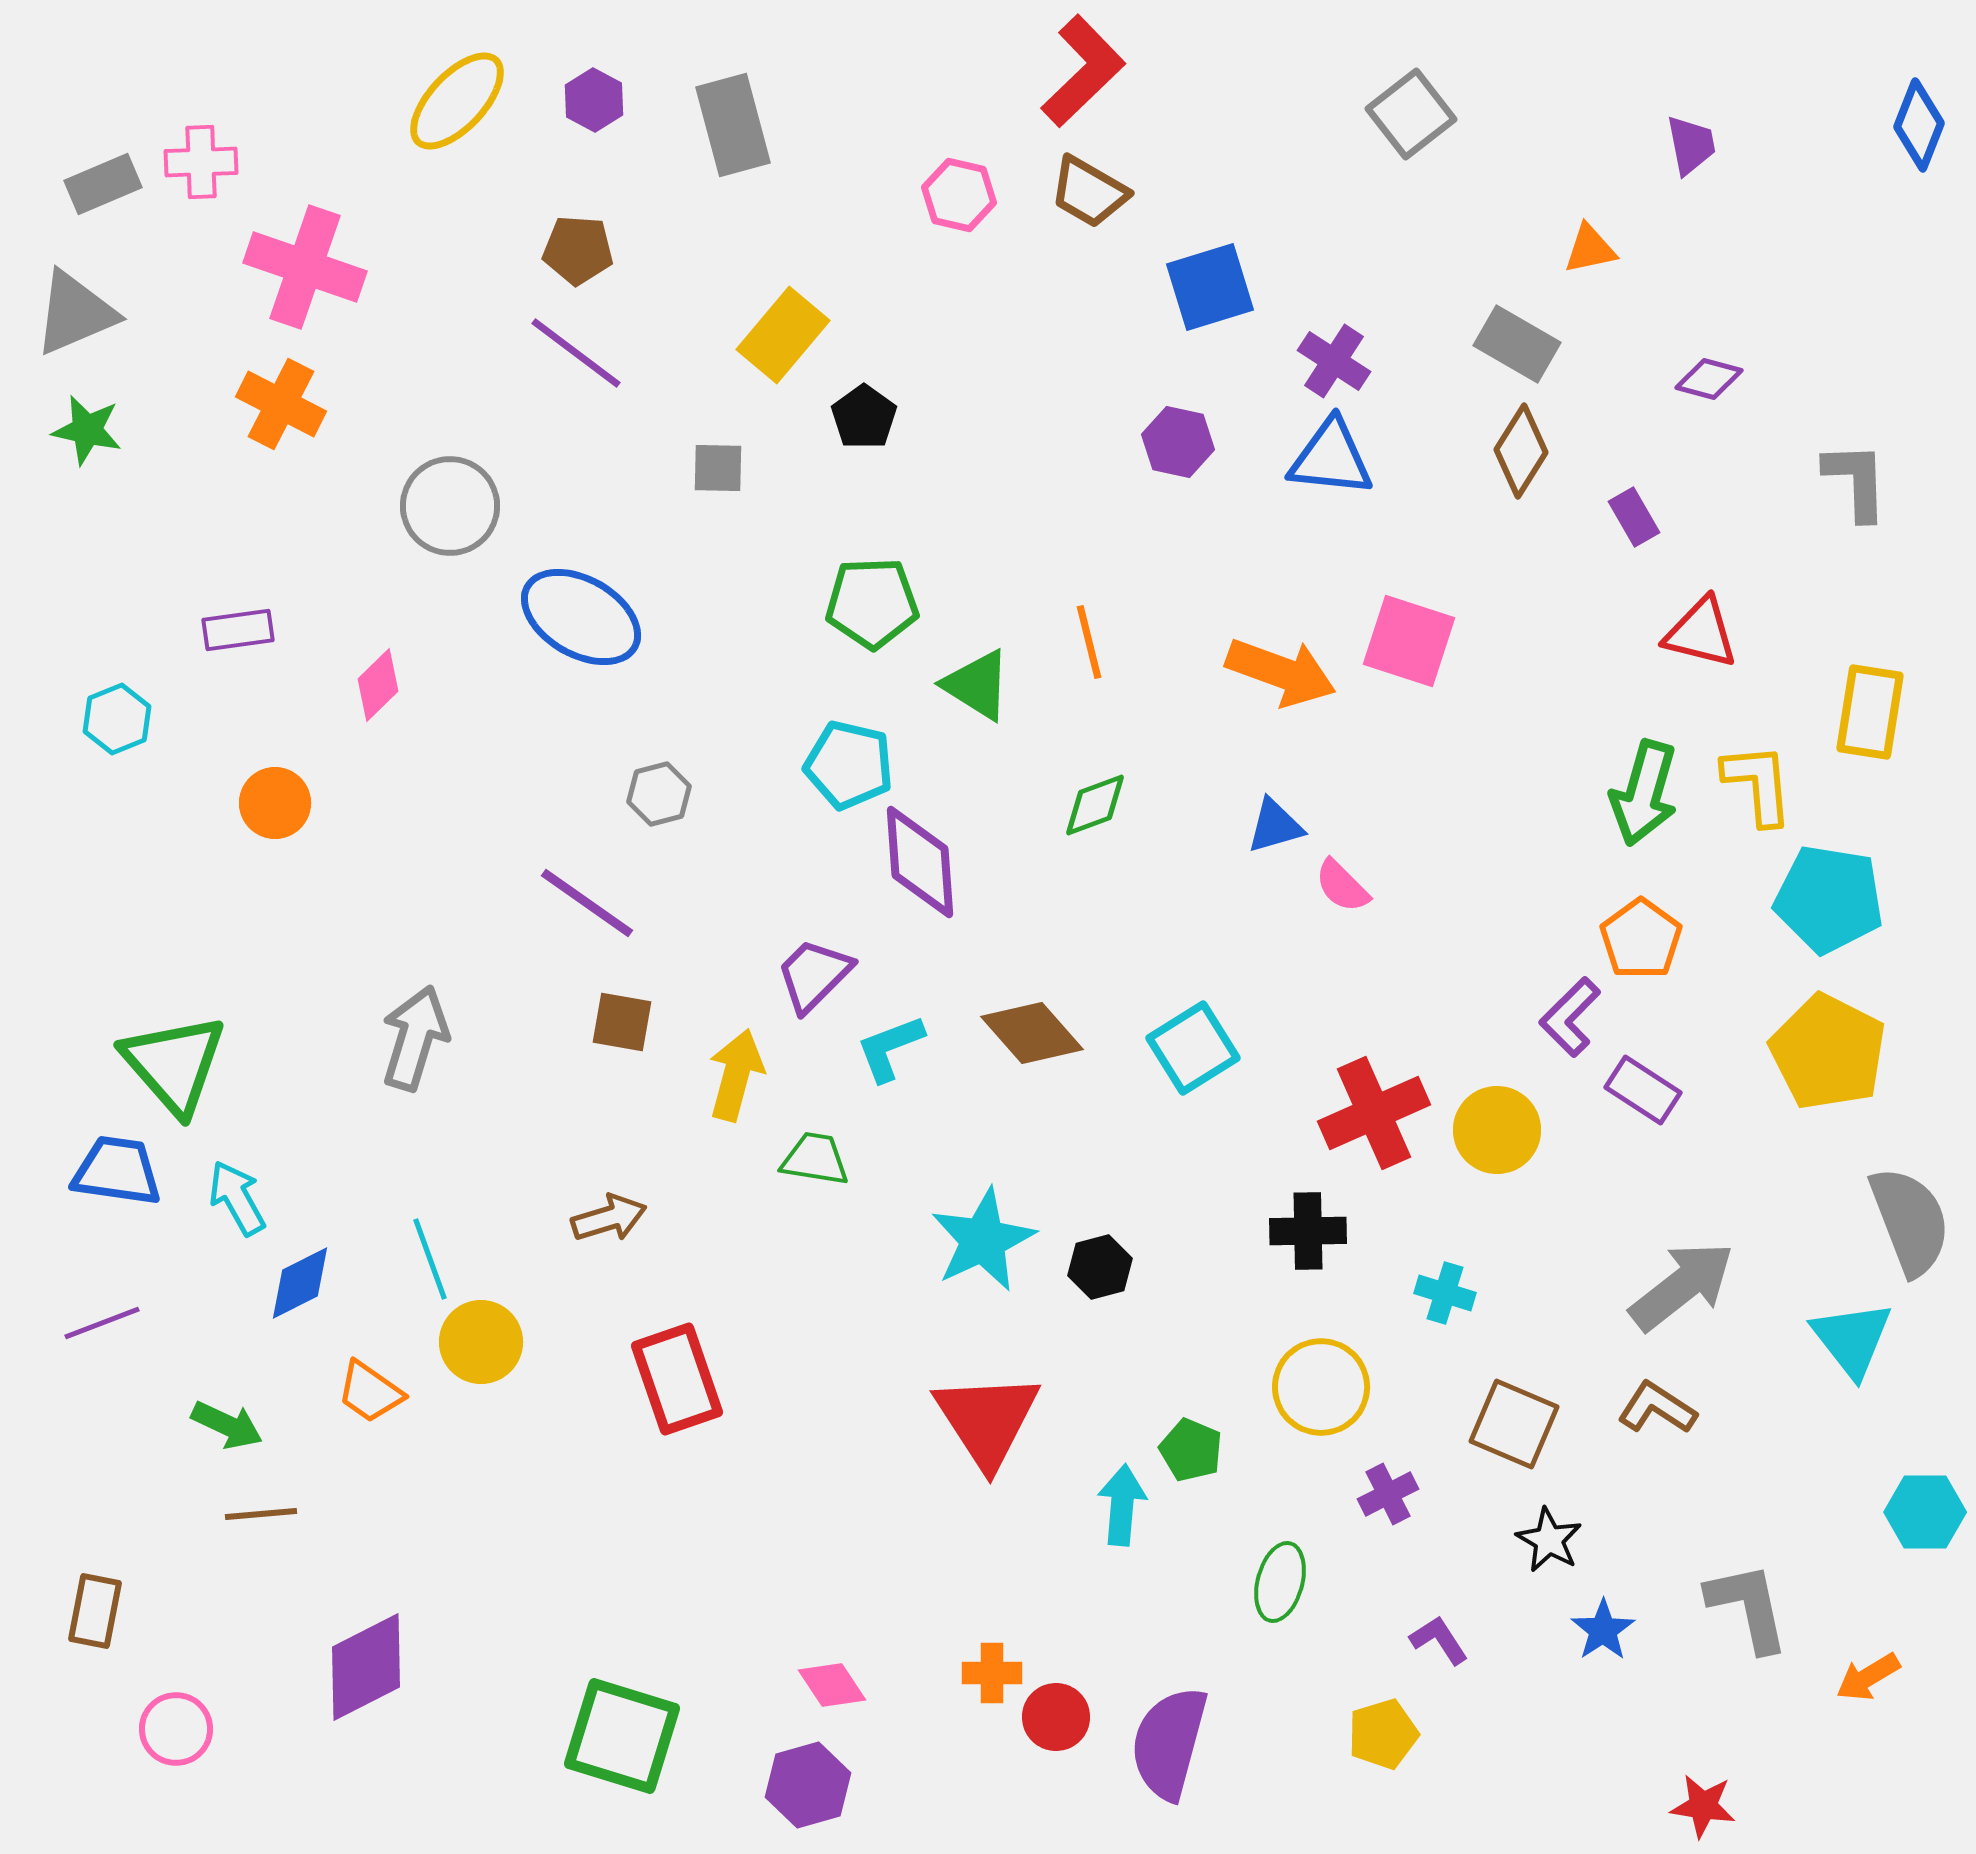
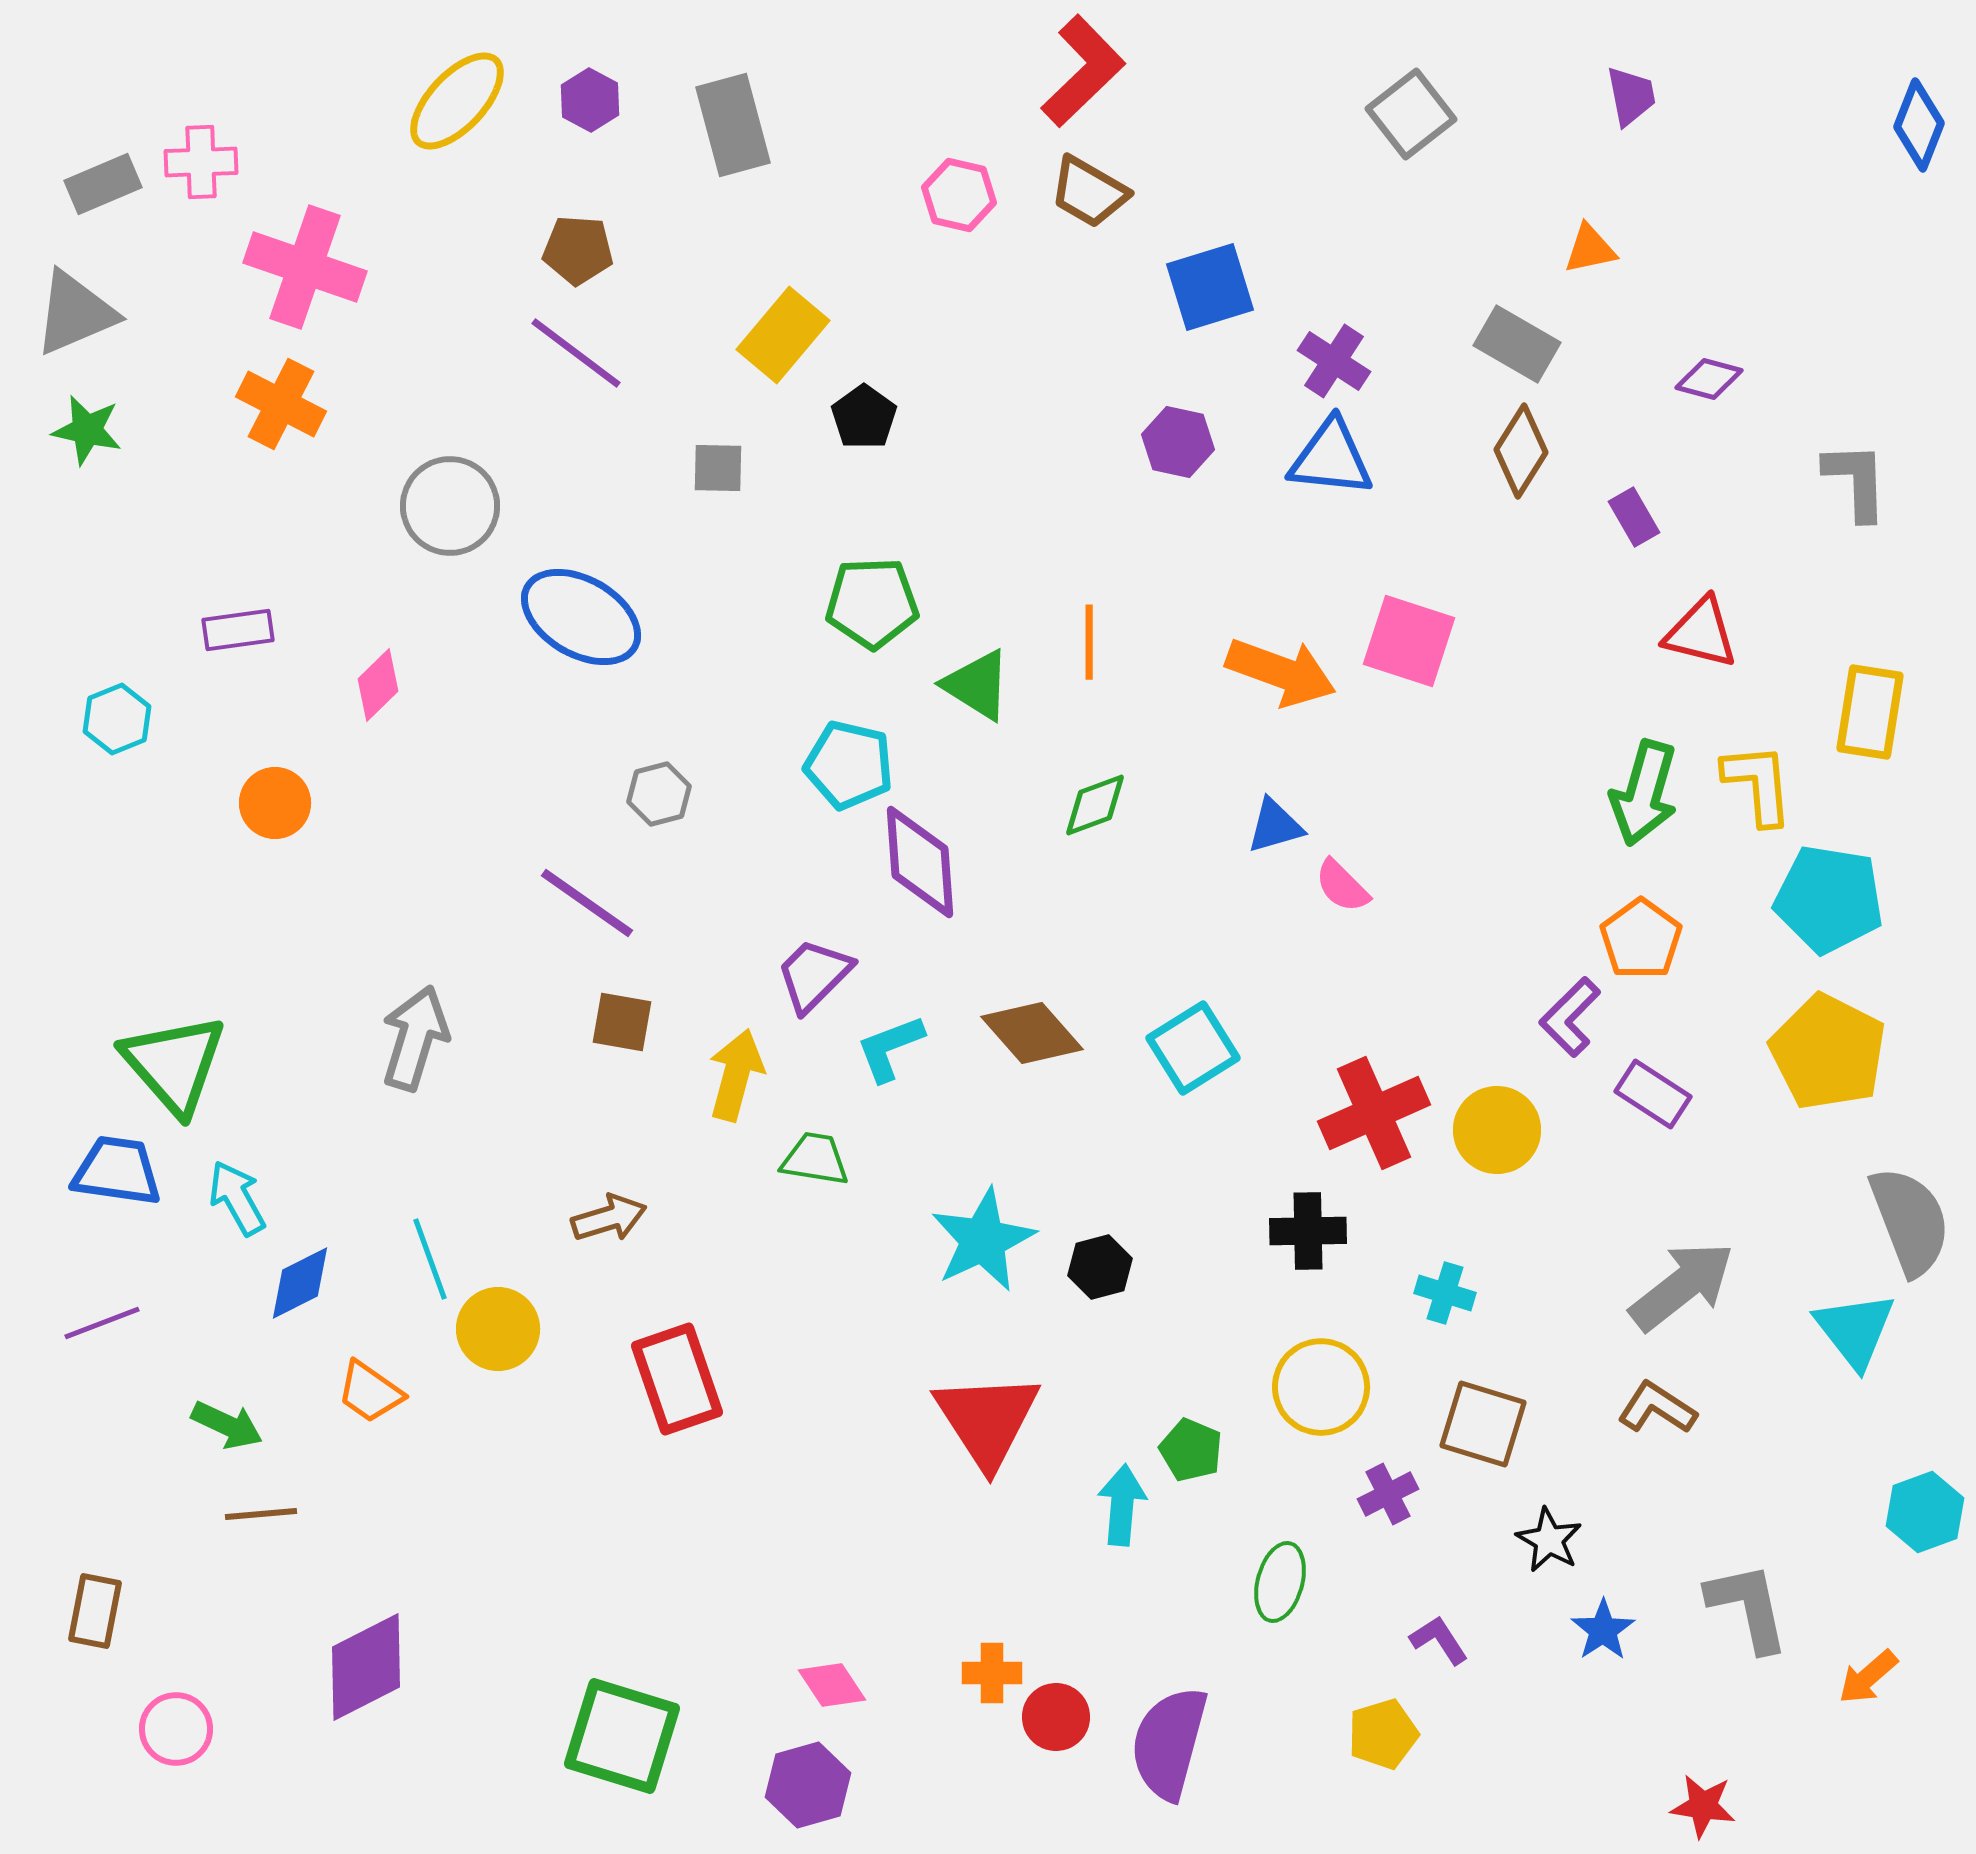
purple hexagon at (594, 100): moved 4 px left
purple trapezoid at (1691, 145): moved 60 px left, 49 px up
orange line at (1089, 642): rotated 14 degrees clockwise
purple rectangle at (1643, 1090): moved 10 px right, 4 px down
cyan triangle at (1852, 1339): moved 3 px right, 9 px up
yellow circle at (481, 1342): moved 17 px right, 13 px up
brown square at (1514, 1424): moved 31 px left; rotated 6 degrees counterclockwise
cyan hexagon at (1925, 1512): rotated 20 degrees counterclockwise
orange arrow at (1868, 1677): rotated 10 degrees counterclockwise
